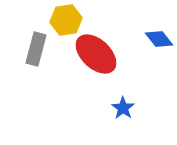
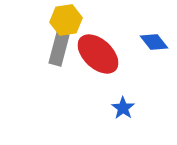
blue diamond: moved 5 px left, 3 px down
gray rectangle: moved 23 px right
red ellipse: moved 2 px right
